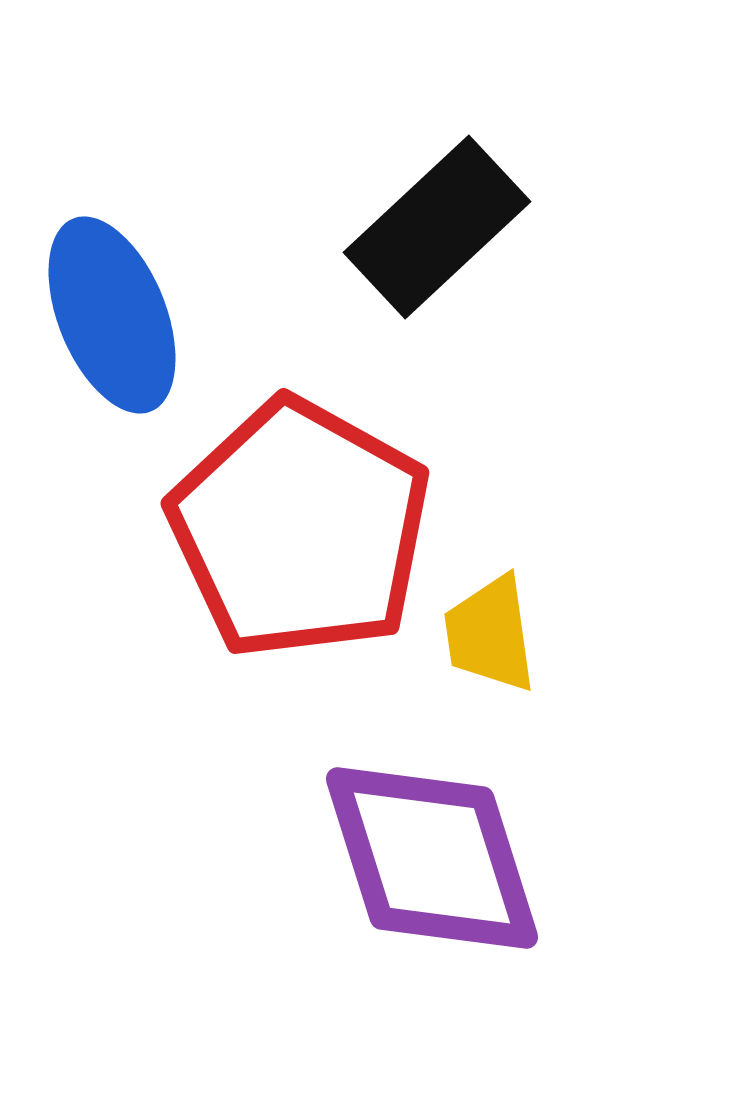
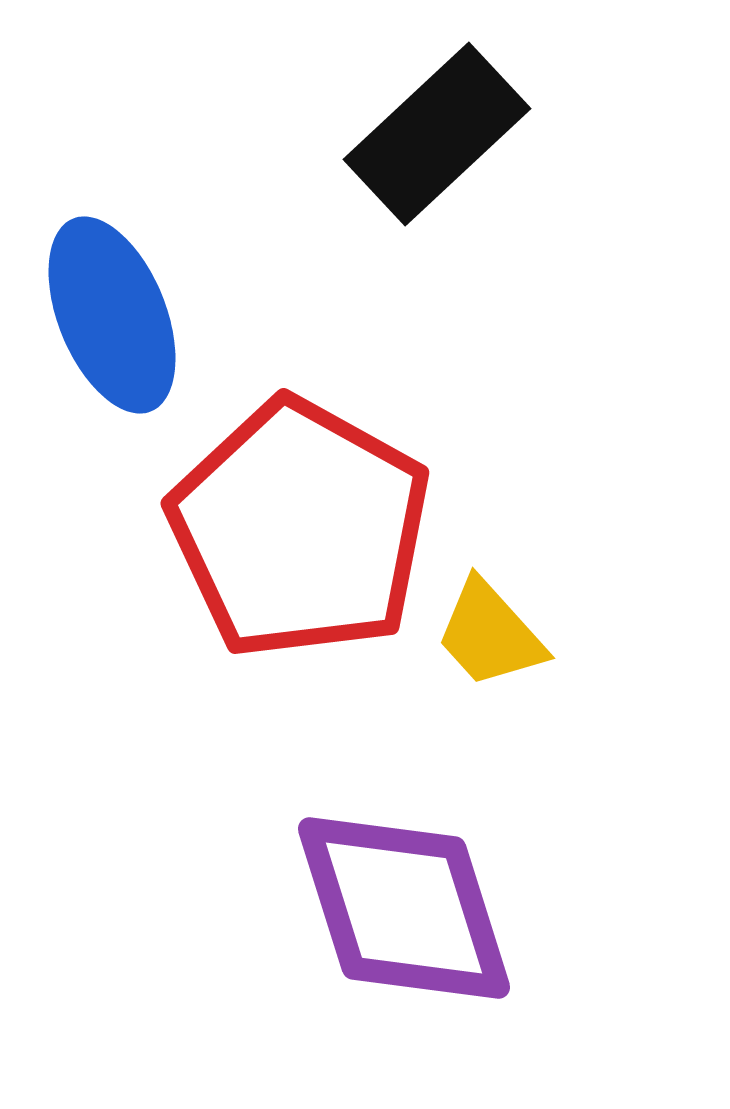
black rectangle: moved 93 px up
yellow trapezoid: rotated 34 degrees counterclockwise
purple diamond: moved 28 px left, 50 px down
